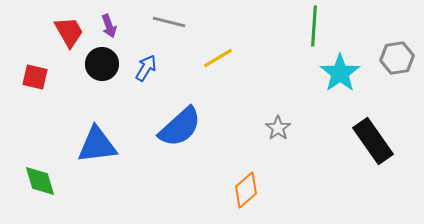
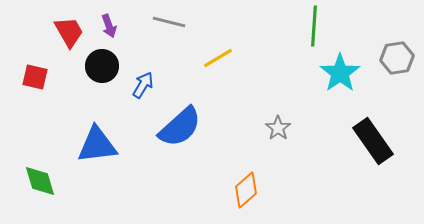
black circle: moved 2 px down
blue arrow: moved 3 px left, 17 px down
